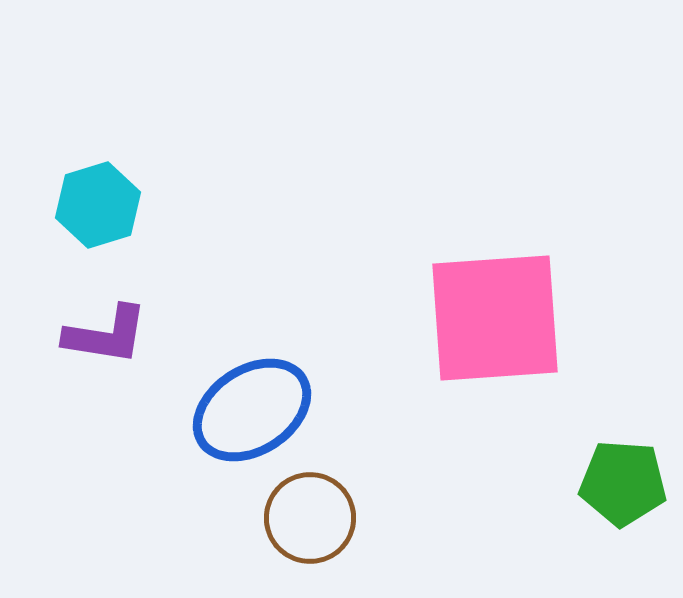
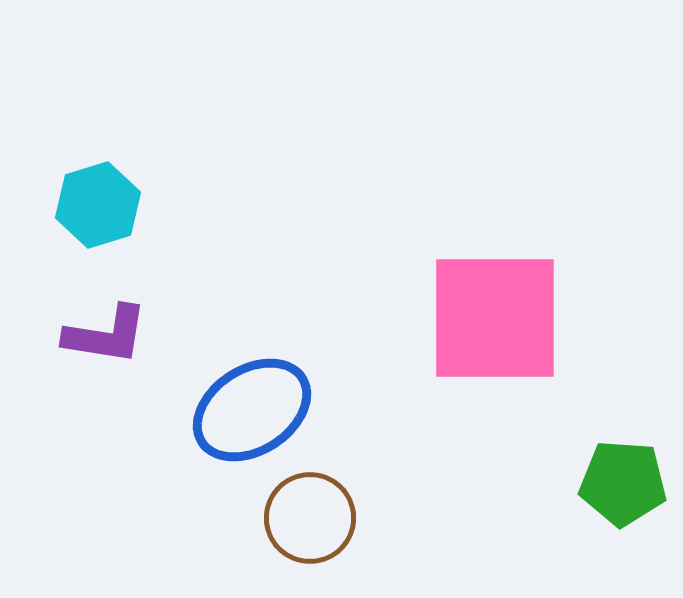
pink square: rotated 4 degrees clockwise
